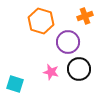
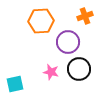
orange hexagon: rotated 20 degrees counterclockwise
cyan square: rotated 30 degrees counterclockwise
